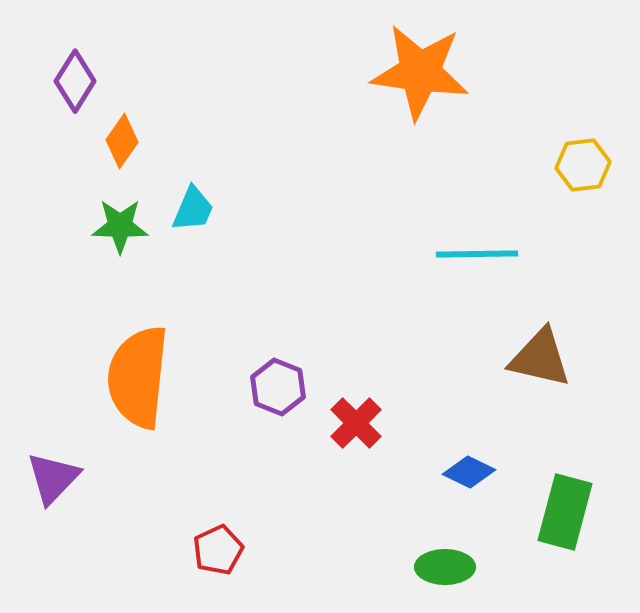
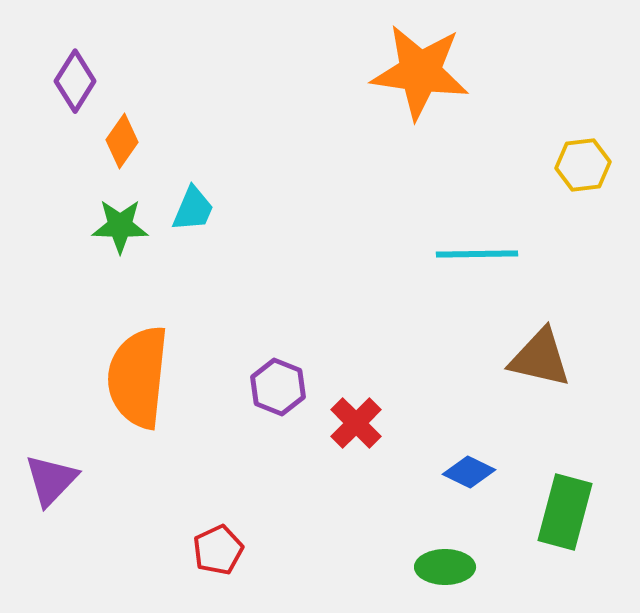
purple triangle: moved 2 px left, 2 px down
